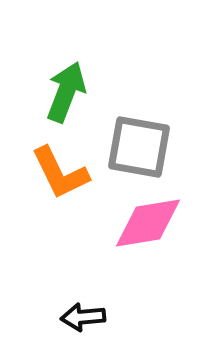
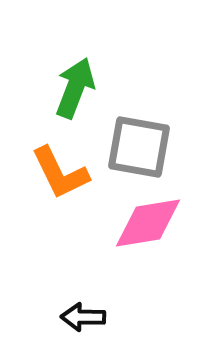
green arrow: moved 9 px right, 4 px up
black arrow: rotated 6 degrees clockwise
